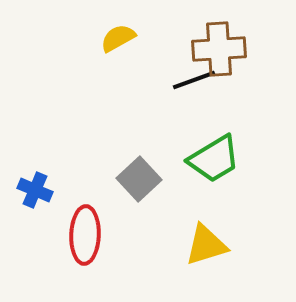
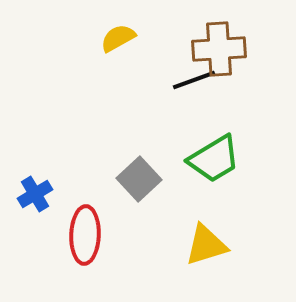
blue cross: moved 4 px down; rotated 36 degrees clockwise
